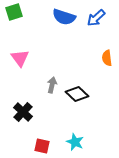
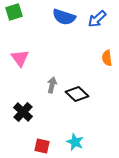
blue arrow: moved 1 px right, 1 px down
